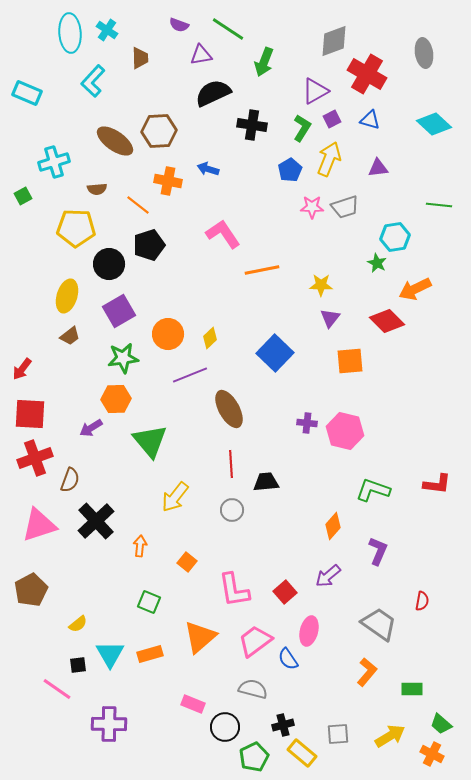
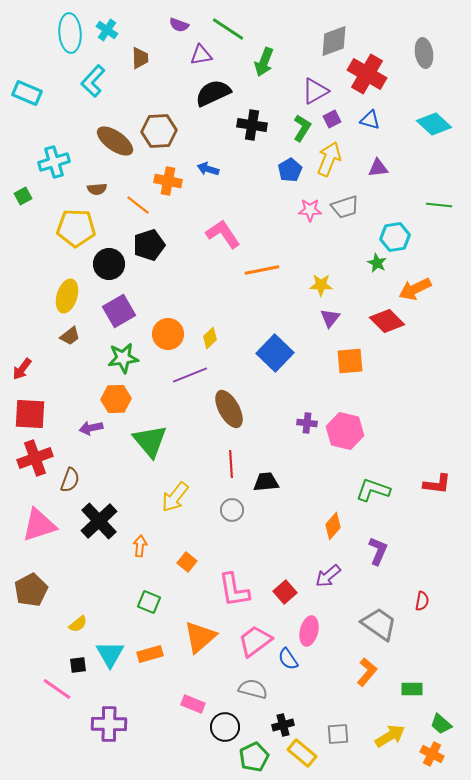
pink star at (312, 207): moved 2 px left, 3 px down
purple arrow at (91, 428): rotated 20 degrees clockwise
black cross at (96, 521): moved 3 px right
